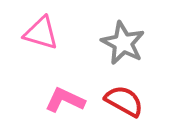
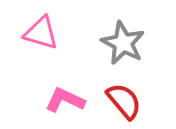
red semicircle: rotated 21 degrees clockwise
